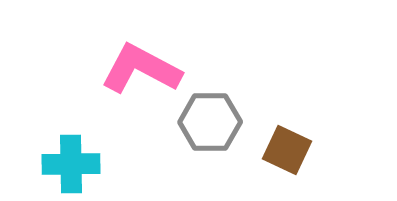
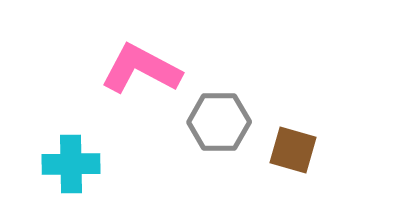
gray hexagon: moved 9 px right
brown square: moved 6 px right; rotated 9 degrees counterclockwise
